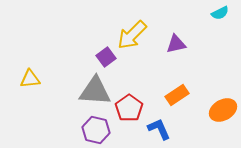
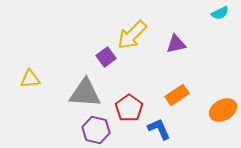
gray triangle: moved 10 px left, 2 px down
